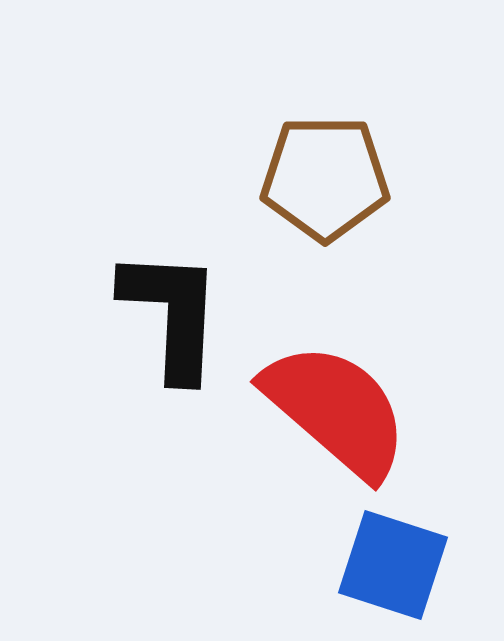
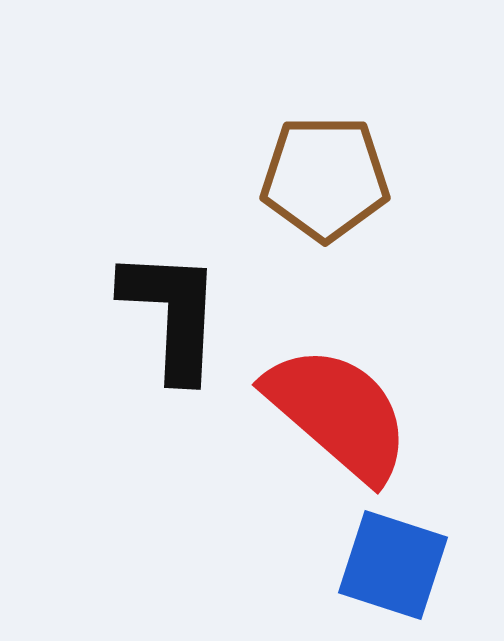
red semicircle: moved 2 px right, 3 px down
